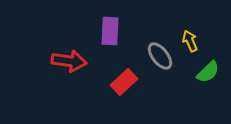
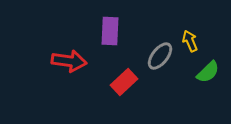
gray ellipse: rotated 76 degrees clockwise
